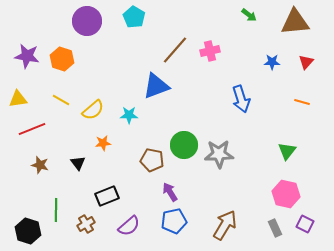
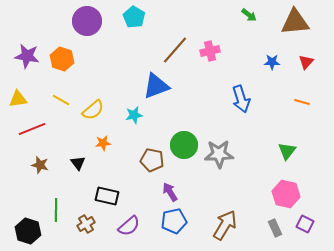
cyan star: moved 5 px right; rotated 12 degrees counterclockwise
black rectangle: rotated 35 degrees clockwise
